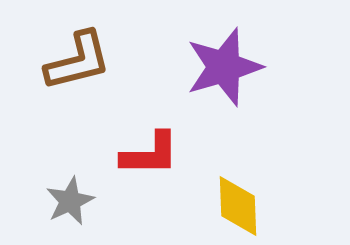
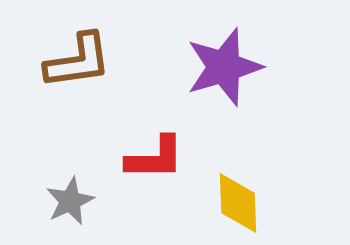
brown L-shape: rotated 6 degrees clockwise
red L-shape: moved 5 px right, 4 px down
yellow diamond: moved 3 px up
